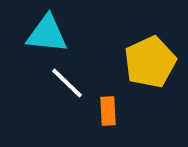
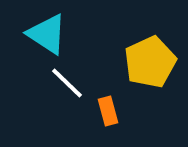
cyan triangle: rotated 27 degrees clockwise
orange rectangle: rotated 12 degrees counterclockwise
